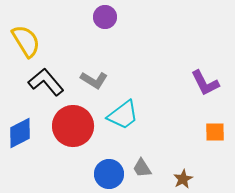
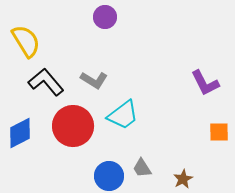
orange square: moved 4 px right
blue circle: moved 2 px down
